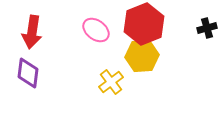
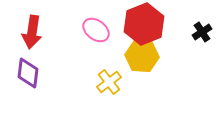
black cross: moved 5 px left, 4 px down; rotated 18 degrees counterclockwise
yellow hexagon: rotated 8 degrees clockwise
yellow cross: moved 2 px left
